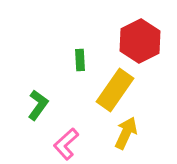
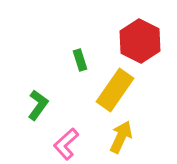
red hexagon: rotated 6 degrees counterclockwise
green rectangle: rotated 15 degrees counterclockwise
yellow arrow: moved 5 px left, 4 px down
